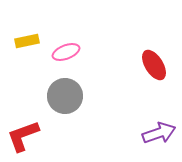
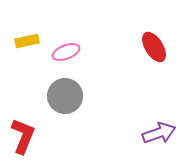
red ellipse: moved 18 px up
red L-shape: rotated 132 degrees clockwise
